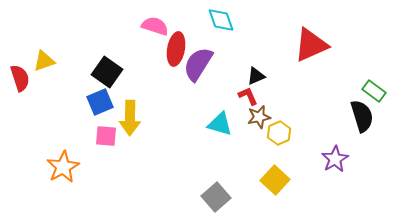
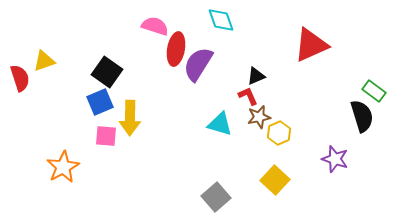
purple star: rotated 24 degrees counterclockwise
